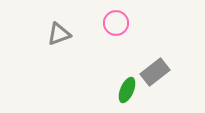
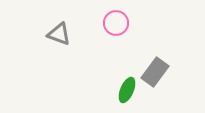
gray triangle: rotated 40 degrees clockwise
gray rectangle: rotated 16 degrees counterclockwise
